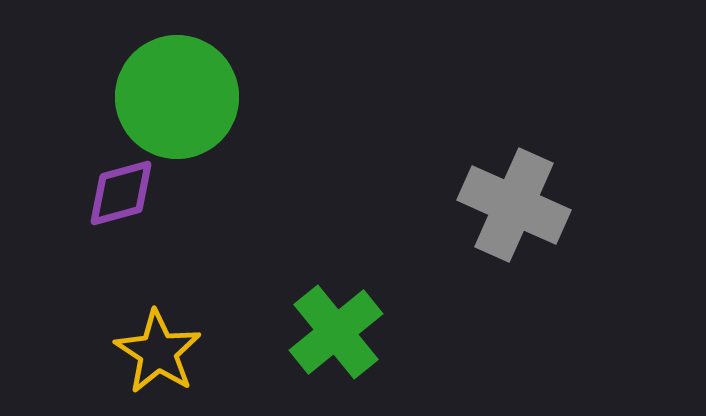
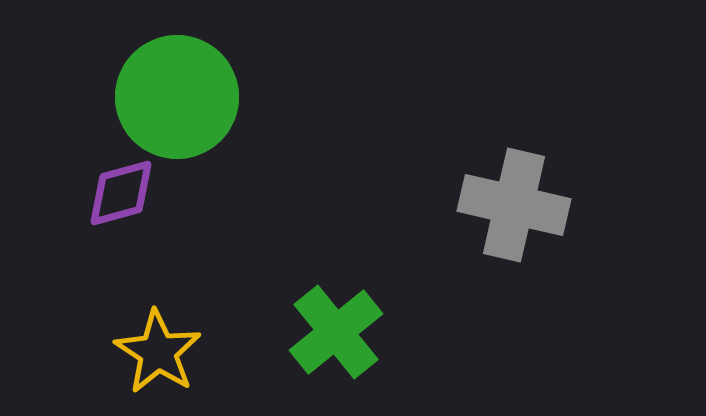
gray cross: rotated 11 degrees counterclockwise
